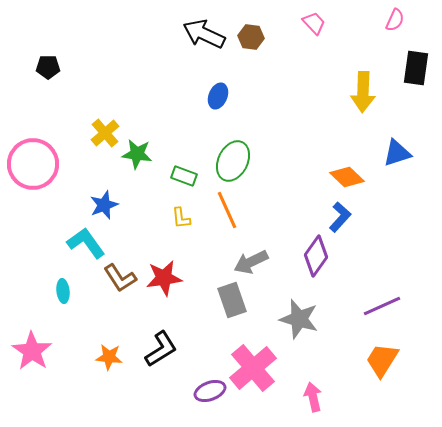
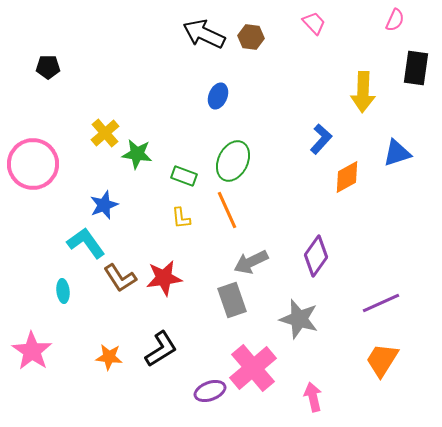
orange diamond: rotated 72 degrees counterclockwise
blue L-shape: moved 19 px left, 78 px up
purple line: moved 1 px left, 3 px up
